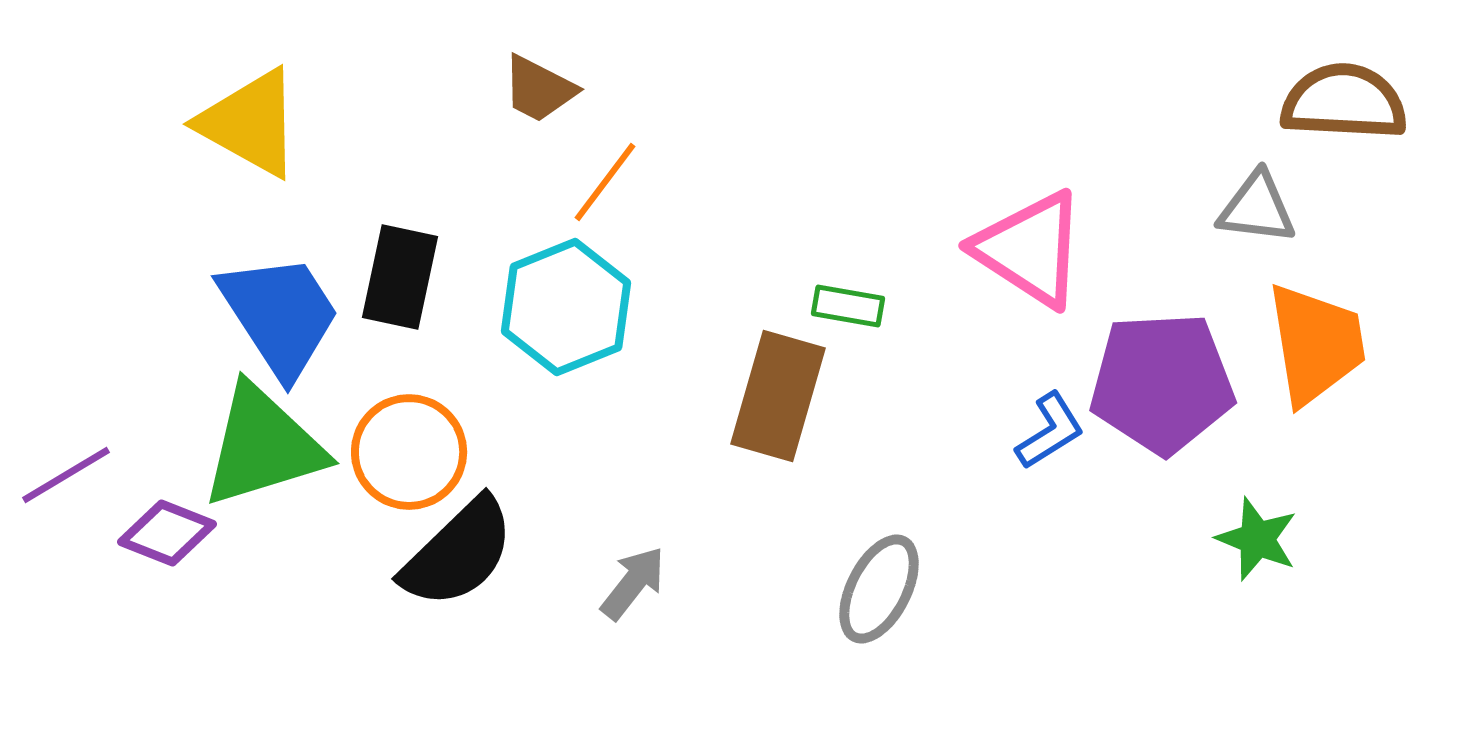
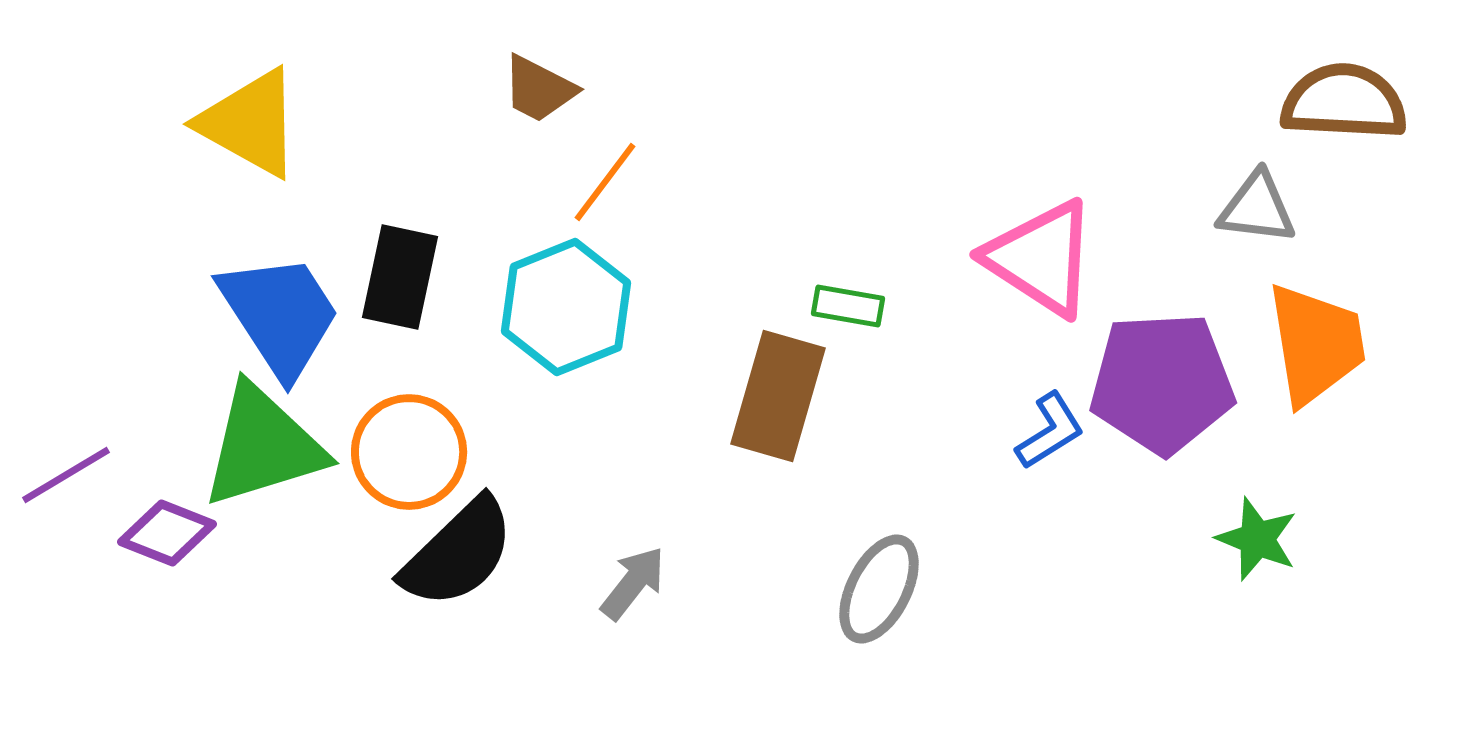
pink triangle: moved 11 px right, 9 px down
